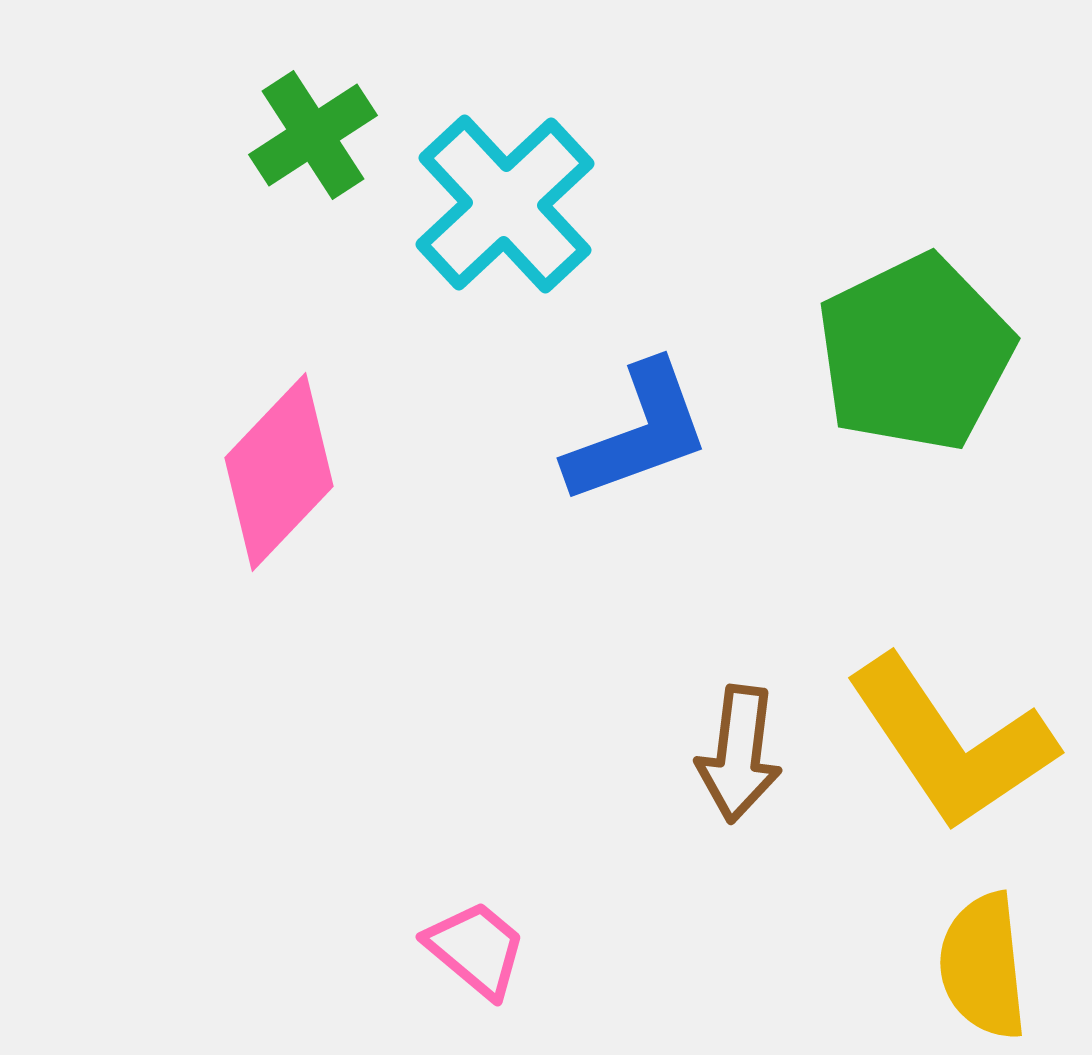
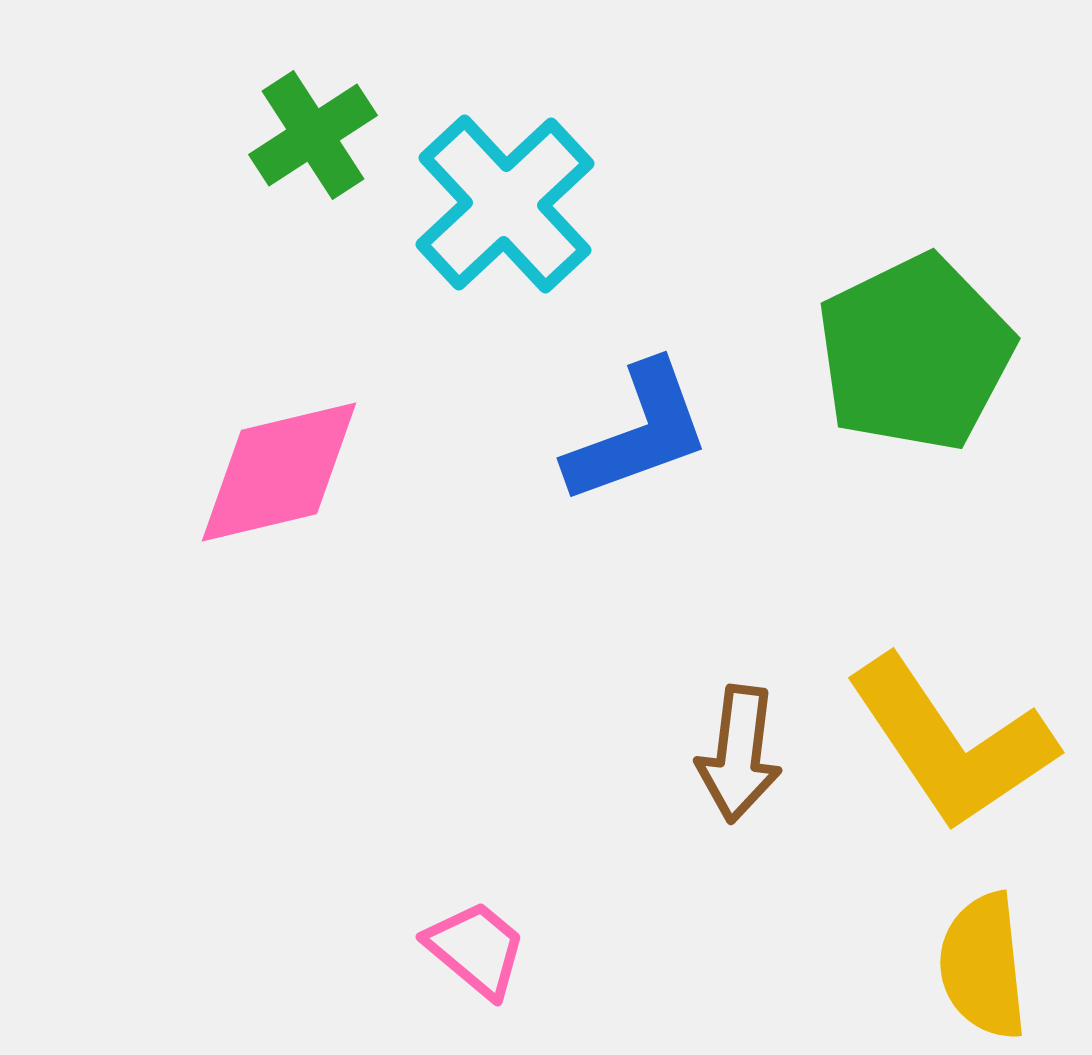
pink diamond: rotated 33 degrees clockwise
